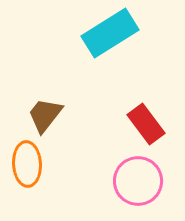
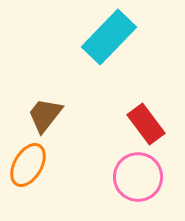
cyan rectangle: moved 1 px left, 4 px down; rotated 14 degrees counterclockwise
orange ellipse: moved 1 px right, 1 px down; rotated 33 degrees clockwise
pink circle: moved 4 px up
